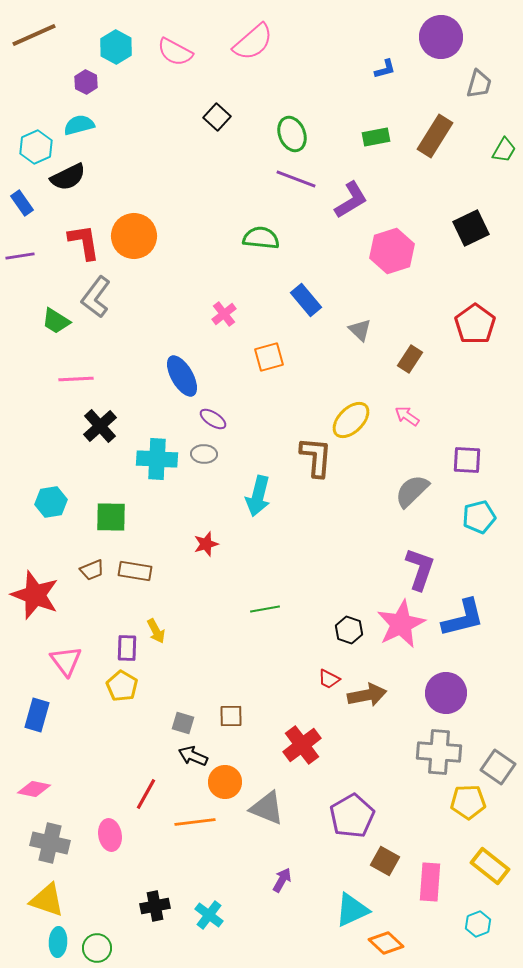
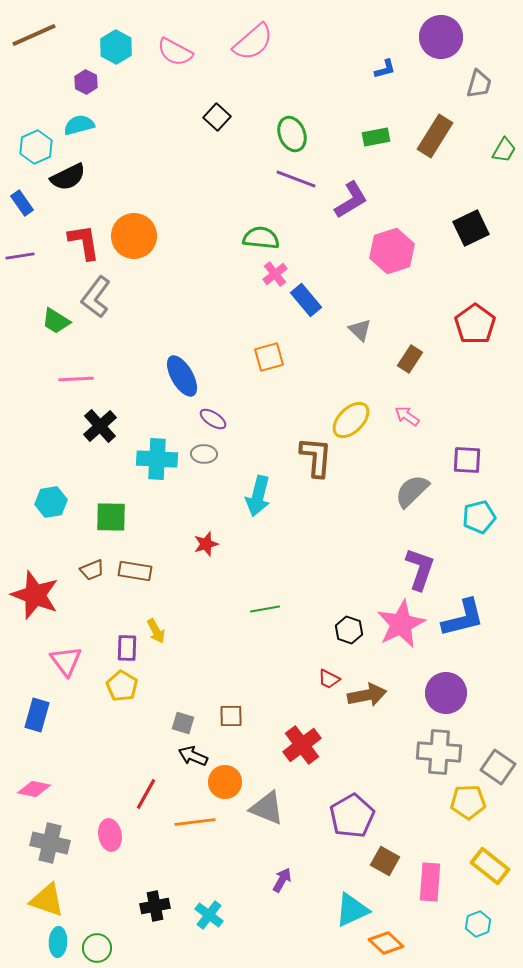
pink cross at (224, 314): moved 51 px right, 40 px up
